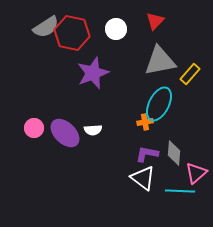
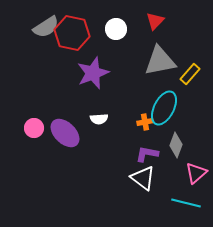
cyan ellipse: moved 5 px right, 4 px down
white semicircle: moved 6 px right, 11 px up
gray diamond: moved 2 px right, 8 px up; rotated 15 degrees clockwise
cyan line: moved 6 px right, 12 px down; rotated 12 degrees clockwise
